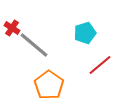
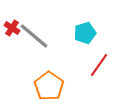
gray line: moved 9 px up
red line: moved 1 px left; rotated 15 degrees counterclockwise
orange pentagon: moved 1 px down
